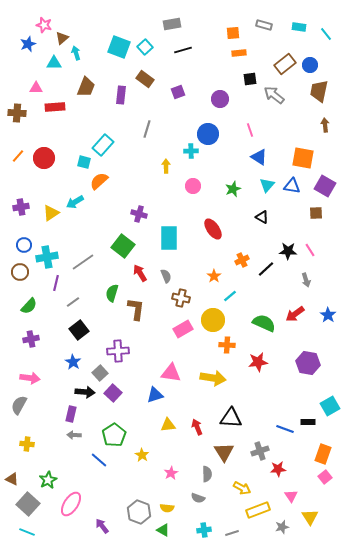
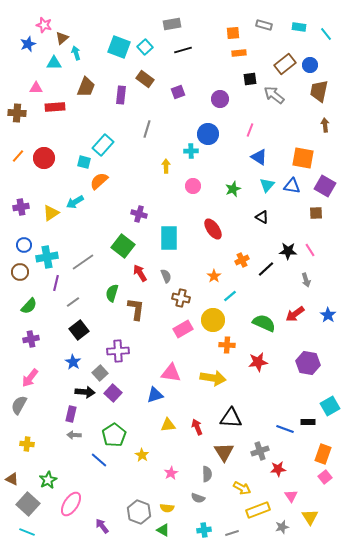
pink line at (250, 130): rotated 40 degrees clockwise
pink arrow at (30, 378): rotated 120 degrees clockwise
